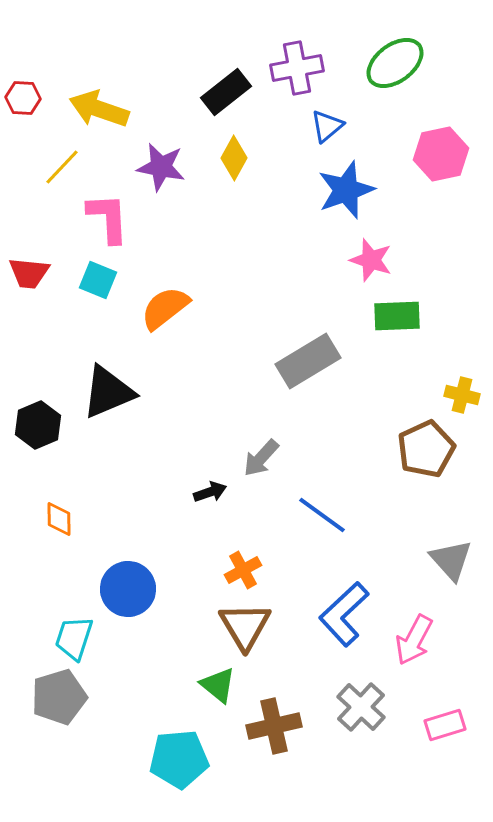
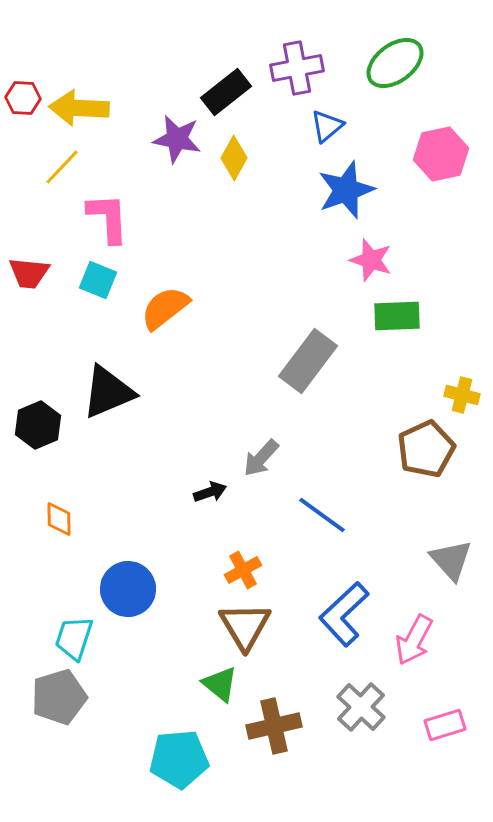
yellow arrow: moved 20 px left, 1 px up; rotated 16 degrees counterclockwise
purple star: moved 16 px right, 28 px up
gray rectangle: rotated 22 degrees counterclockwise
green triangle: moved 2 px right, 1 px up
